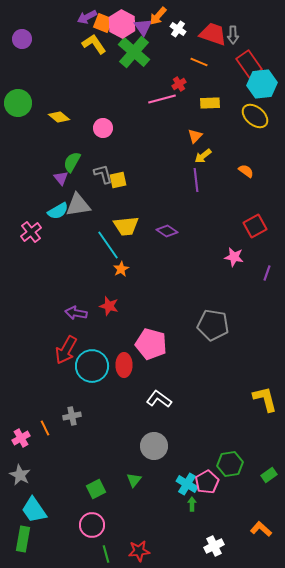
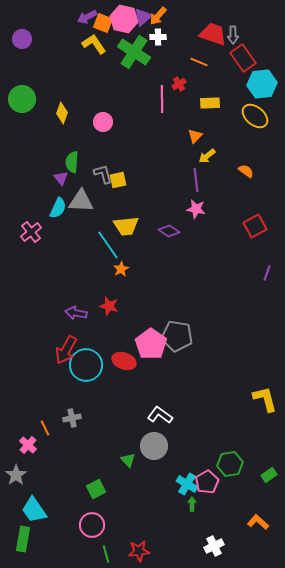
pink hexagon at (122, 24): moved 2 px right, 5 px up; rotated 16 degrees counterclockwise
purple triangle at (143, 27): moved 10 px up; rotated 24 degrees clockwise
white cross at (178, 29): moved 20 px left, 8 px down; rotated 35 degrees counterclockwise
green cross at (134, 52): rotated 8 degrees counterclockwise
red rectangle at (249, 64): moved 6 px left, 6 px up
pink line at (162, 99): rotated 76 degrees counterclockwise
green circle at (18, 103): moved 4 px right, 4 px up
yellow diamond at (59, 117): moved 3 px right, 4 px up; rotated 70 degrees clockwise
pink circle at (103, 128): moved 6 px up
yellow arrow at (203, 156): moved 4 px right
green semicircle at (72, 162): rotated 25 degrees counterclockwise
gray triangle at (78, 205): moved 3 px right, 4 px up; rotated 12 degrees clockwise
cyan semicircle at (58, 211): moved 3 px up; rotated 35 degrees counterclockwise
purple diamond at (167, 231): moved 2 px right
pink star at (234, 257): moved 38 px left, 48 px up
gray pentagon at (213, 325): moved 36 px left, 11 px down
pink pentagon at (151, 344): rotated 20 degrees clockwise
red ellipse at (124, 365): moved 4 px up; rotated 70 degrees counterclockwise
cyan circle at (92, 366): moved 6 px left, 1 px up
white L-shape at (159, 399): moved 1 px right, 16 px down
gray cross at (72, 416): moved 2 px down
pink cross at (21, 438): moved 7 px right, 7 px down; rotated 18 degrees counterclockwise
gray star at (20, 475): moved 4 px left; rotated 10 degrees clockwise
green triangle at (134, 480): moved 6 px left, 20 px up; rotated 21 degrees counterclockwise
orange L-shape at (261, 529): moved 3 px left, 7 px up
